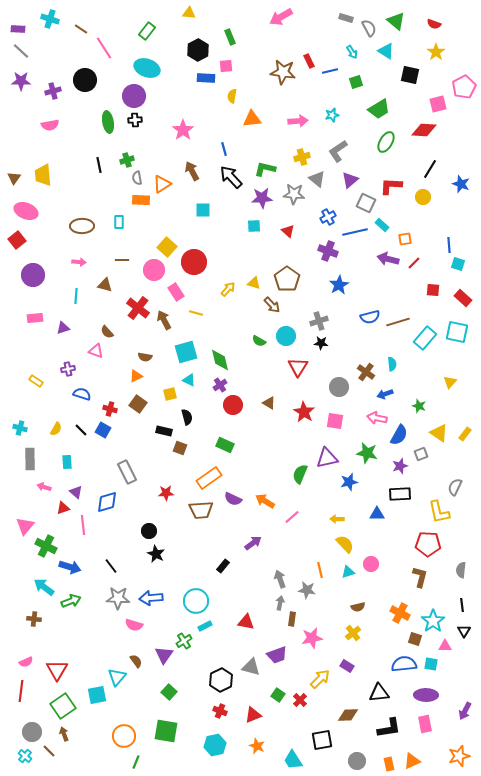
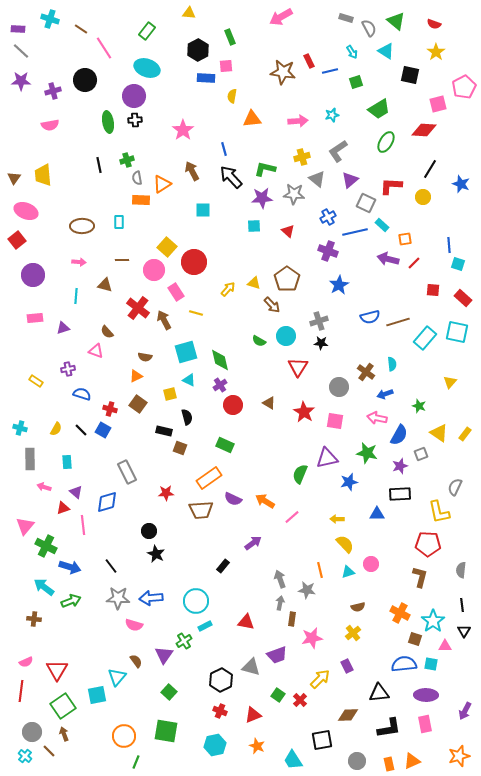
purple rectangle at (347, 666): rotated 32 degrees clockwise
